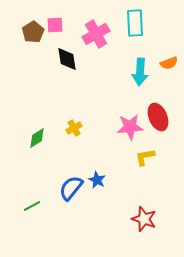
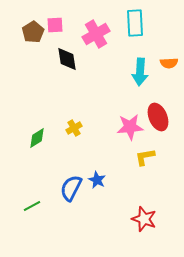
orange semicircle: rotated 18 degrees clockwise
blue semicircle: rotated 12 degrees counterclockwise
